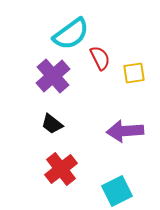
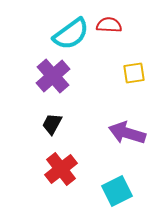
red semicircle: moved 9 px right, 33 px up; rotated 60 degrees counterclockwise
black trapezoid: rotated 80 degrees clockwise
purple arrow: moved 2 px right, 2 px down; rotated 21 degrees clockwise
